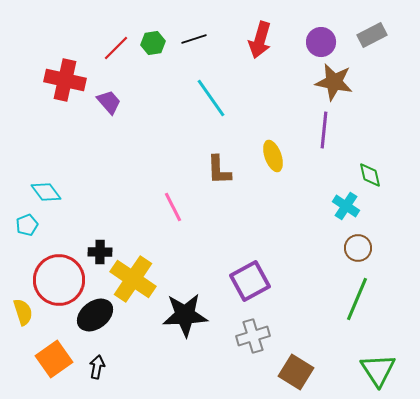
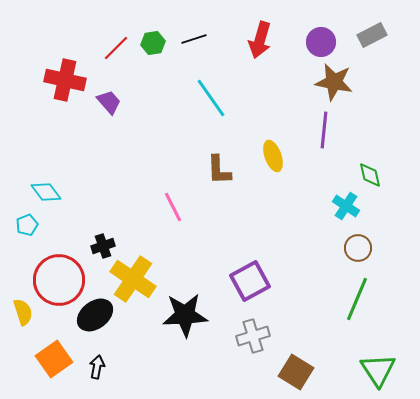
black cross: moved 3 px right, 6 px up; rotated 20 degrees counterclockwise
